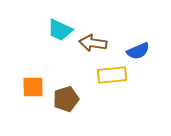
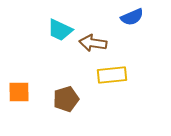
blue semicircle: moved 6 px left, 34 px up
orange square: moved 14 px left, 5 px down
